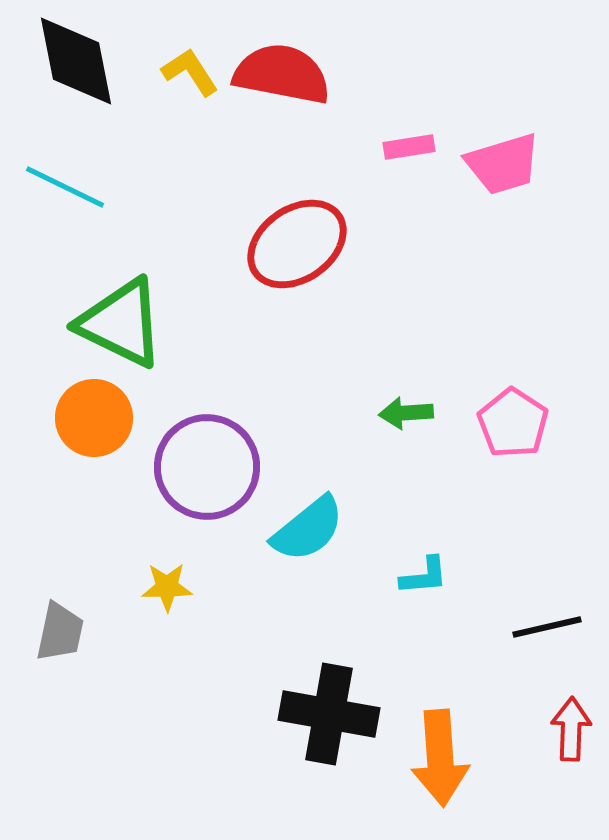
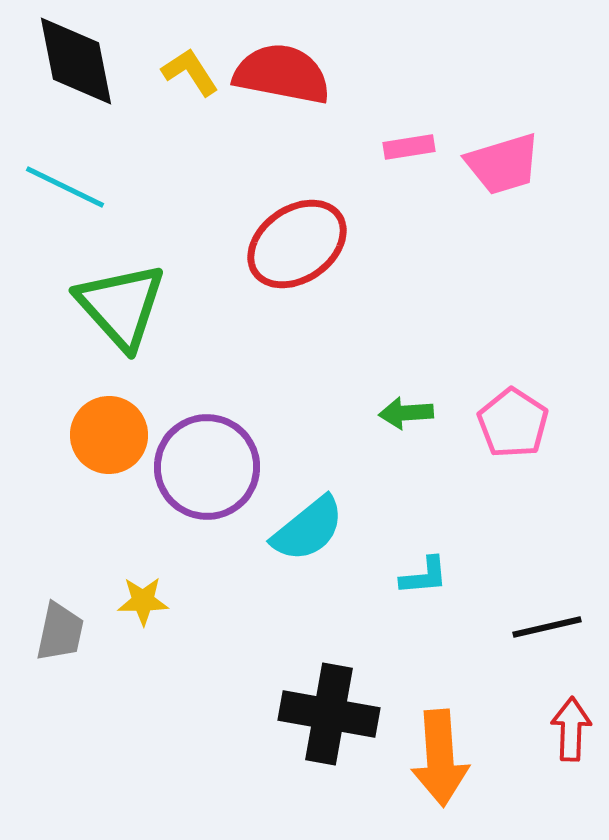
green triangle: moved 17 px up; rotated 22 degrees clockwise
orange circle: moved 15 px right, 17 px down
yellow star: moved 24 px left, 14 px down
